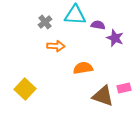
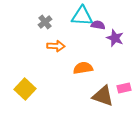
cyan triangle: moved 7 px right, 1 px down
